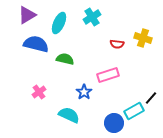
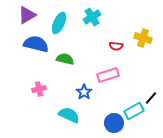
red semicircle: moved 1 px left, 2 px down
pink cross: moved 3 px up; rotated 24 degrees clockwise
